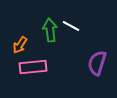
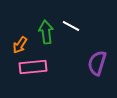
green arrow: moved 4 px left, 2 px down
